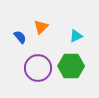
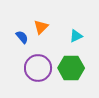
blue semicircle: moved 2 px right
green hexagon: moved 2 px down
